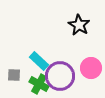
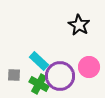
pink circle: moved 2 px left, 1 px up
